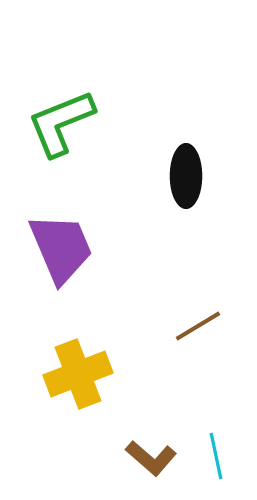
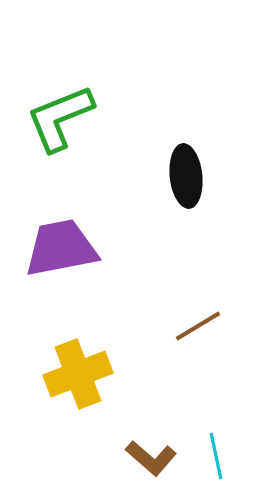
green L-shape: moved 1 px left, 5 px up
black ellipse: rotated 6 degrees counterclockwise
purple trapezoid: rotated 78 degrees counterclockwise
